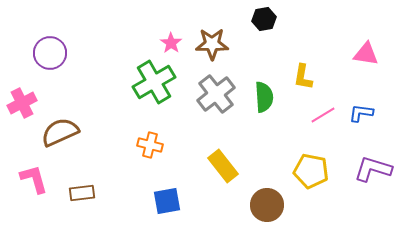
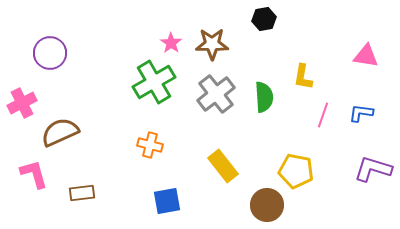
pink triangle: moved 2 px down
pink line: rotated 40 degrees counterclockwise
yellow pentagon: moved 15 px left
pink L-shape: moved 5 px up
